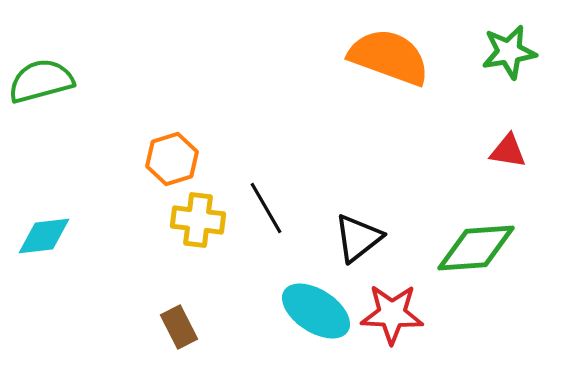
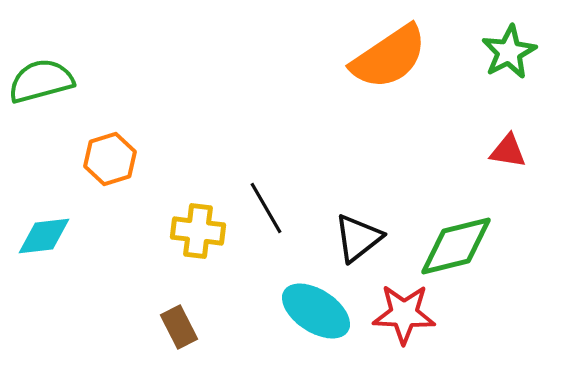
green star: rotated 18 degrees counterclockwise
orange semicircle: rotated 126 degrees clockwise
orange hexagon: moved 62 px left
yellow cross: moved 11 px down
green diamond: moved 20 px left, 2 px up; rotated 10 degrees counterclockwise
red star: moved 12 px right
